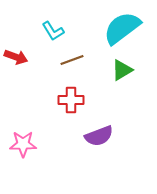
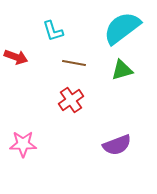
cyan L-shape: rotated 15 degrees clockwise
brown line: moved 2 px right, 3 px down; rotated 30 degrees clockwise
green triangle: rotated 15 degrees clockwise
red cross: rotated 35 degrees counterclockwise
purple semicircle: moved 18 px right, 9 px down
